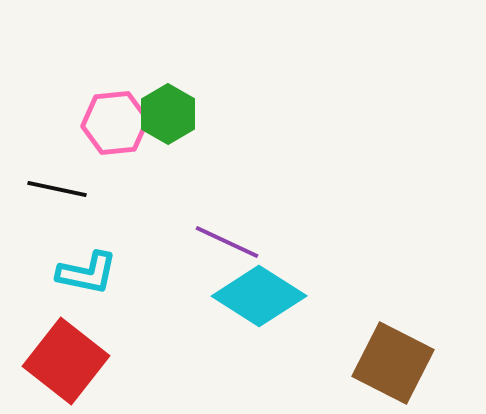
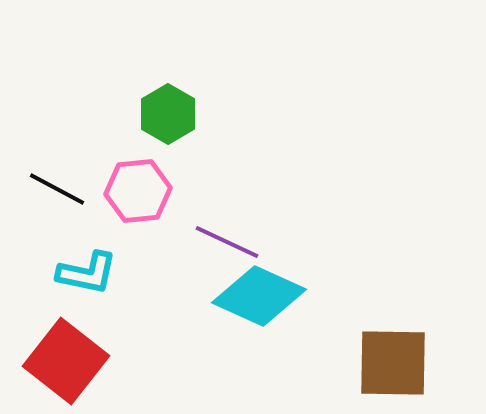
pink hexagon: moved 23 px right, 68 px down
black line: rotated 16 degrees clockwise
cyan diamond: rotated 8 degrees counterclockwise
brown square: rotated 26 degrees counterclockwise
